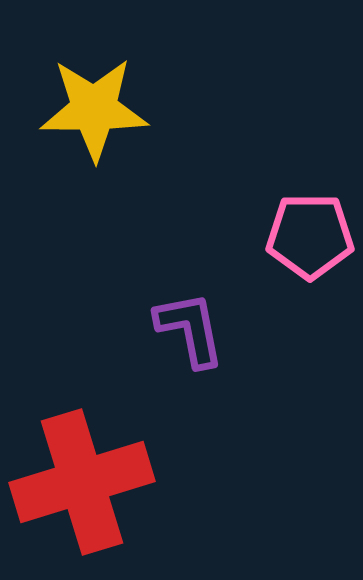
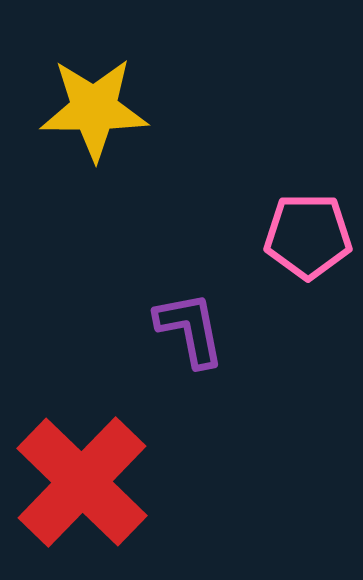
pink pentagon: moved 2 px left
red cross: rotated 29 degrees counterclockwise
